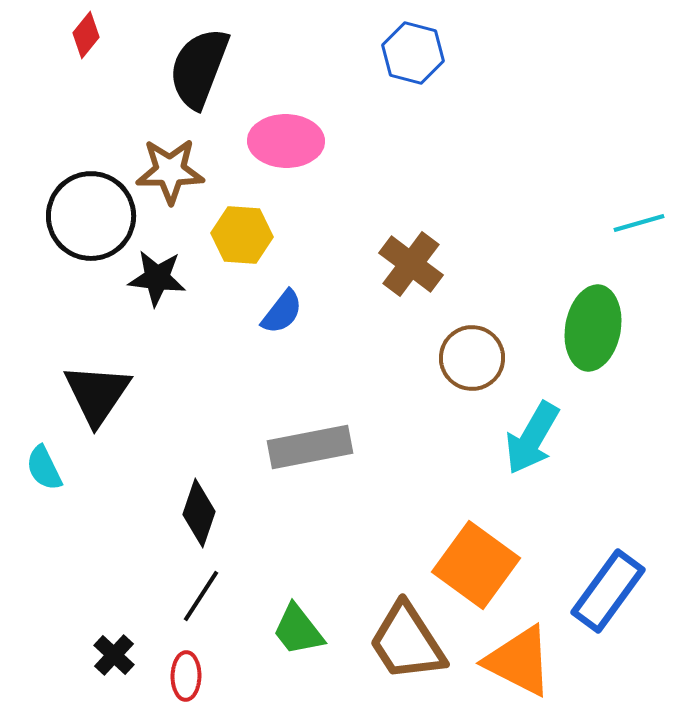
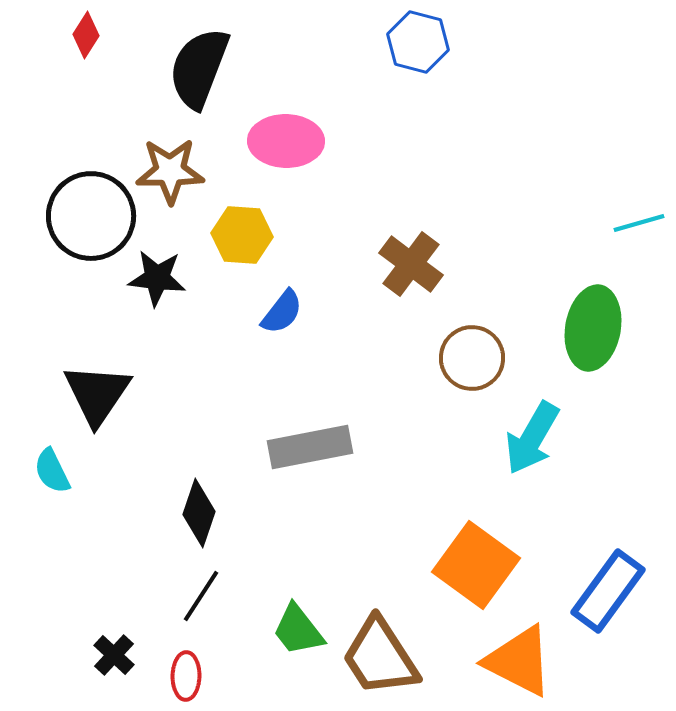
red diamond: rotated 6 degrees counterclockwise
blue hexagon: moved 5 px right, 11 px up
cyan semicircle: moved 8 px right, 3 px down
brown trapezoid: moved 27 px left, 15 px down
